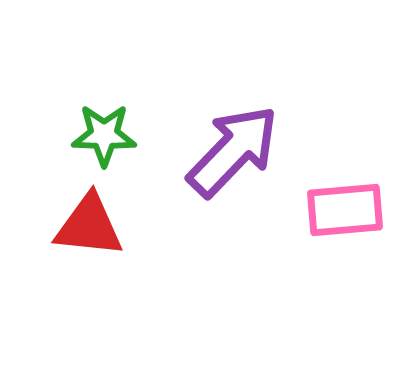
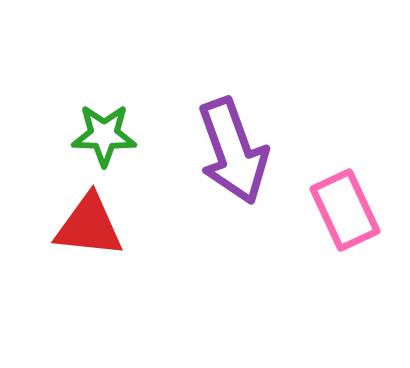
purple arrow: rotated 116 degrees clockwise
pink rectangle: rotated 70 degrees clockwise
